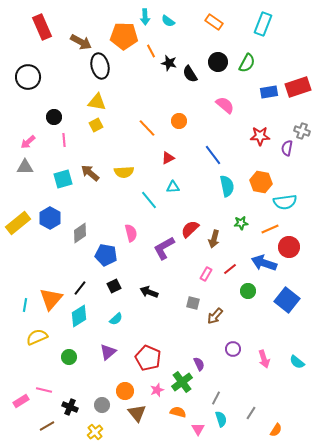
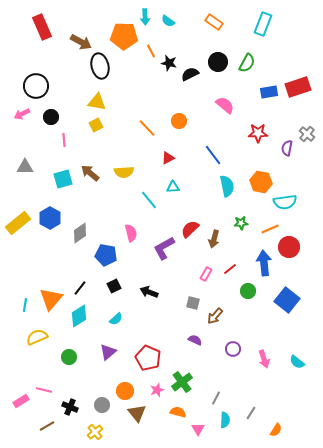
black semicircle at (190, 74): rotated 96 degrees clockwise
black circle at (28, 77): moved 8 px right, 9 px down
black circle at (54, 117): moved 3 px left
gray cross at (302, 131): moved 5 px right, 3 px down; rotated 21 degrees clockwise
red star at (260, 136): moved 2 px left, 3 px up
pink arrow at (28, 142): moved 6 px left, 28 px up; rotated 14 degrees clockwise
blue arrow at (264, 263): rotated 65 degrees clockwise
purple semicircle at (199, 364): moved 4 px left, 24 px up; rotated 40 degrees counterclockwise
cyan semicircle at (221, 419): moved 4 px right, 1 px down; rotated 21 degrees clockwise
